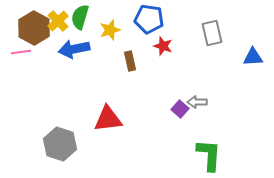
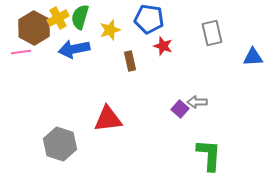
yellow cross: moved 3 px up; rotated 15 degrees clockwise
